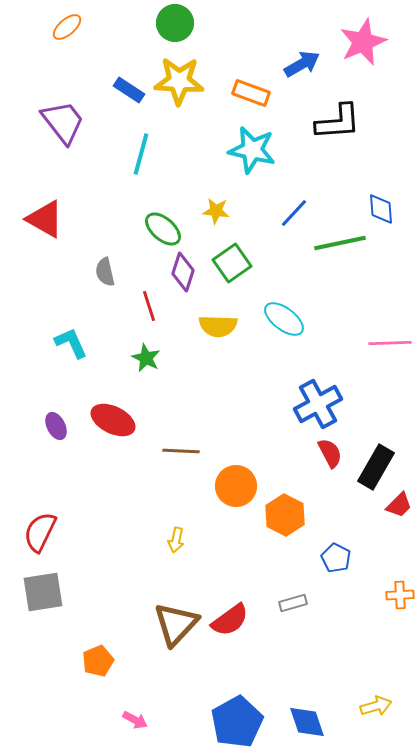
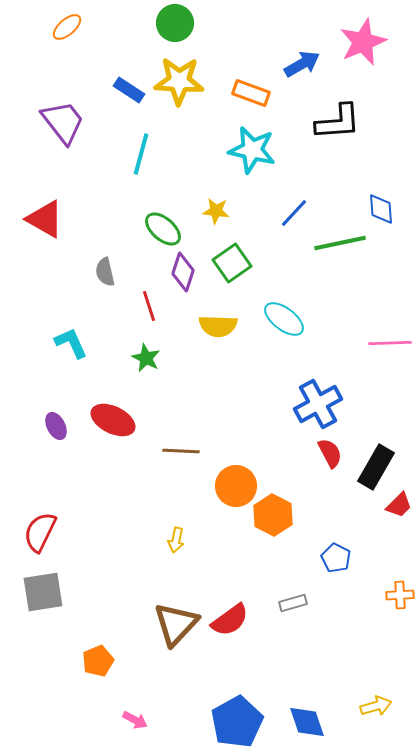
orange hexagon at (285, 515): moved 12 px left
